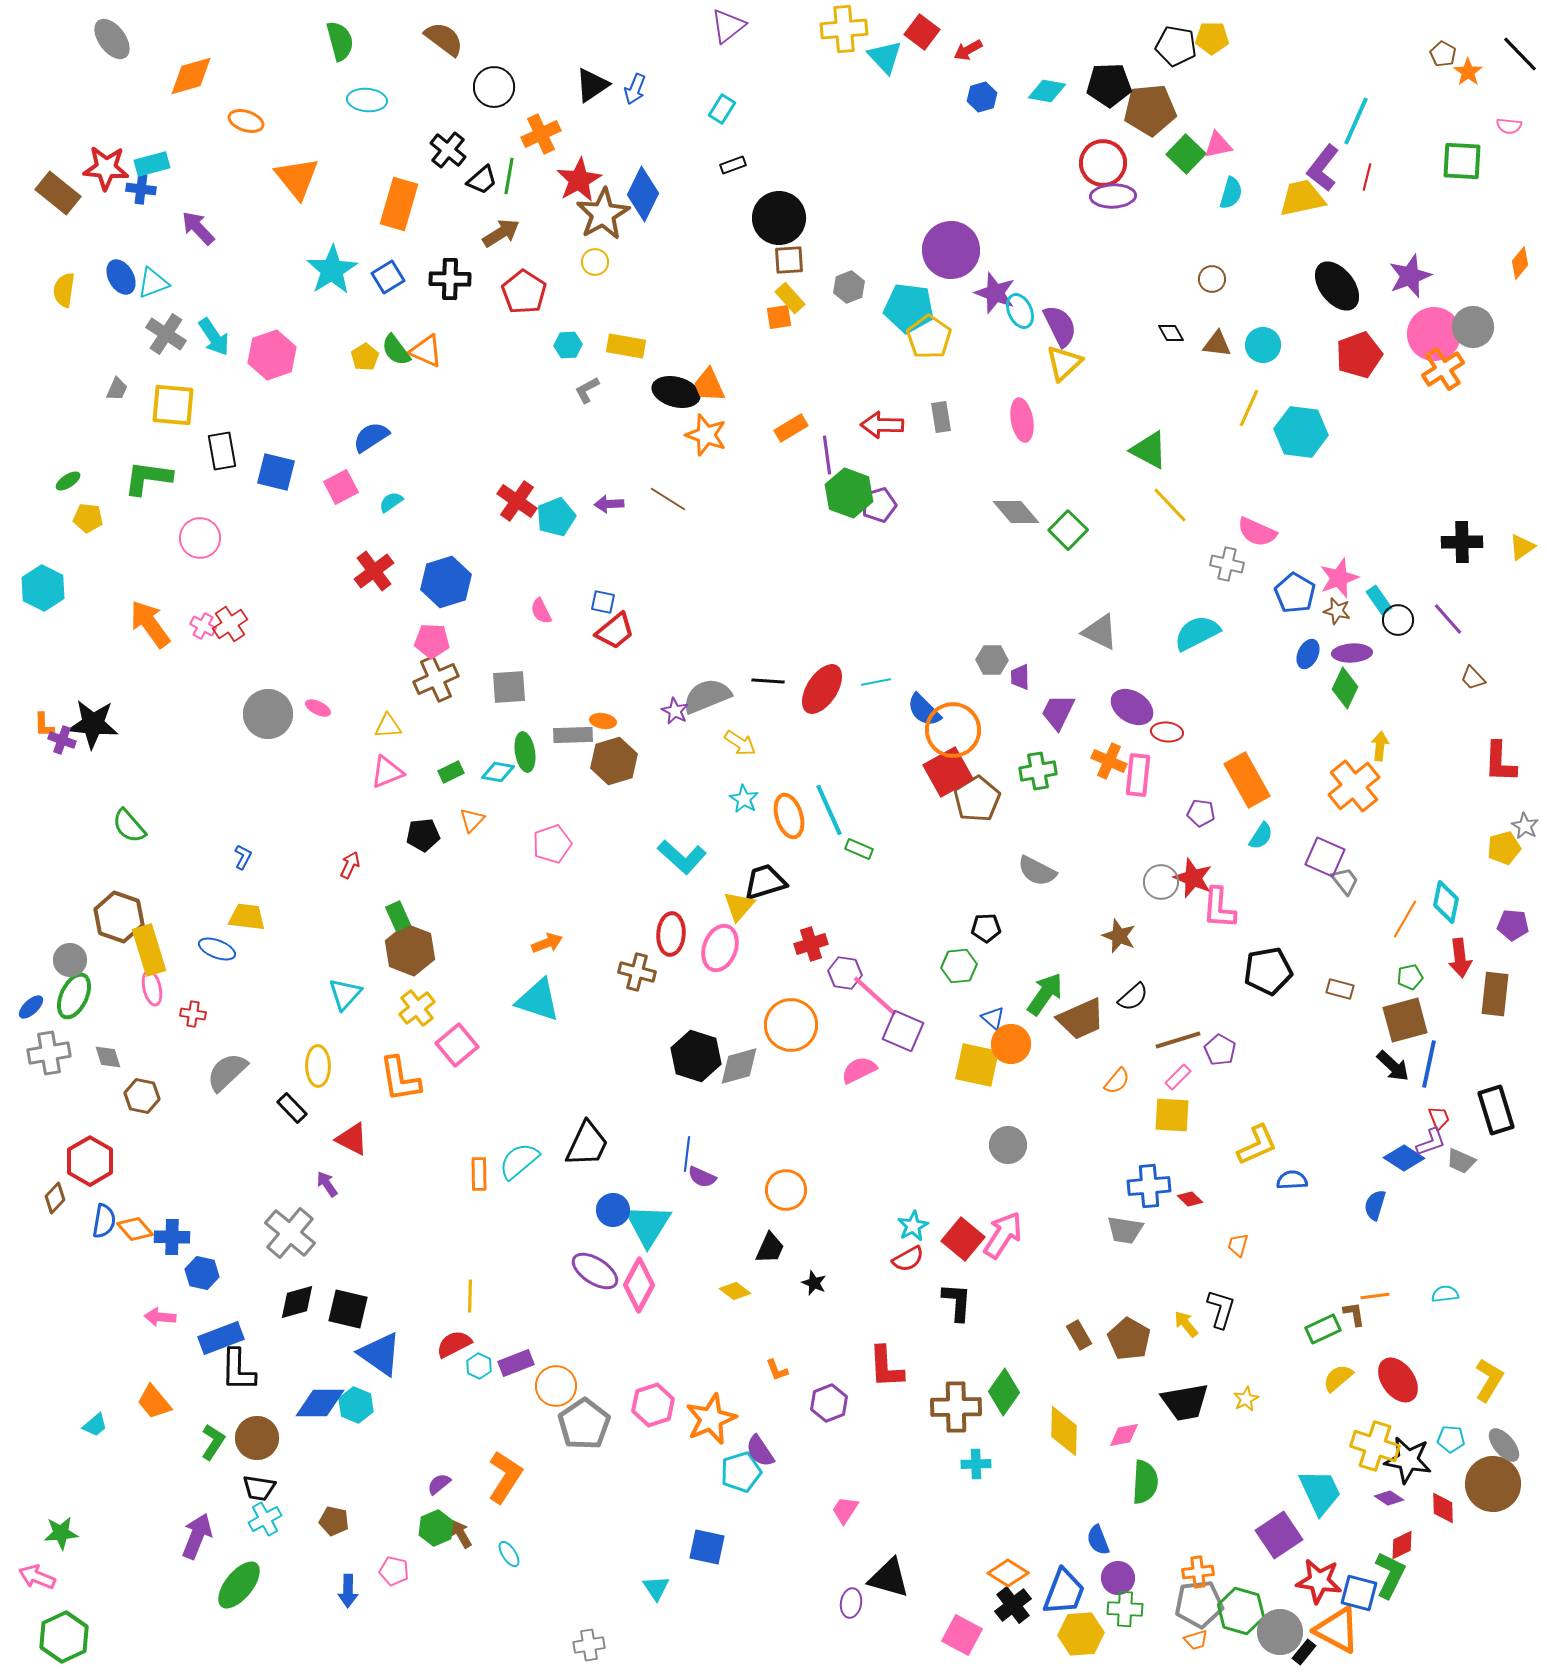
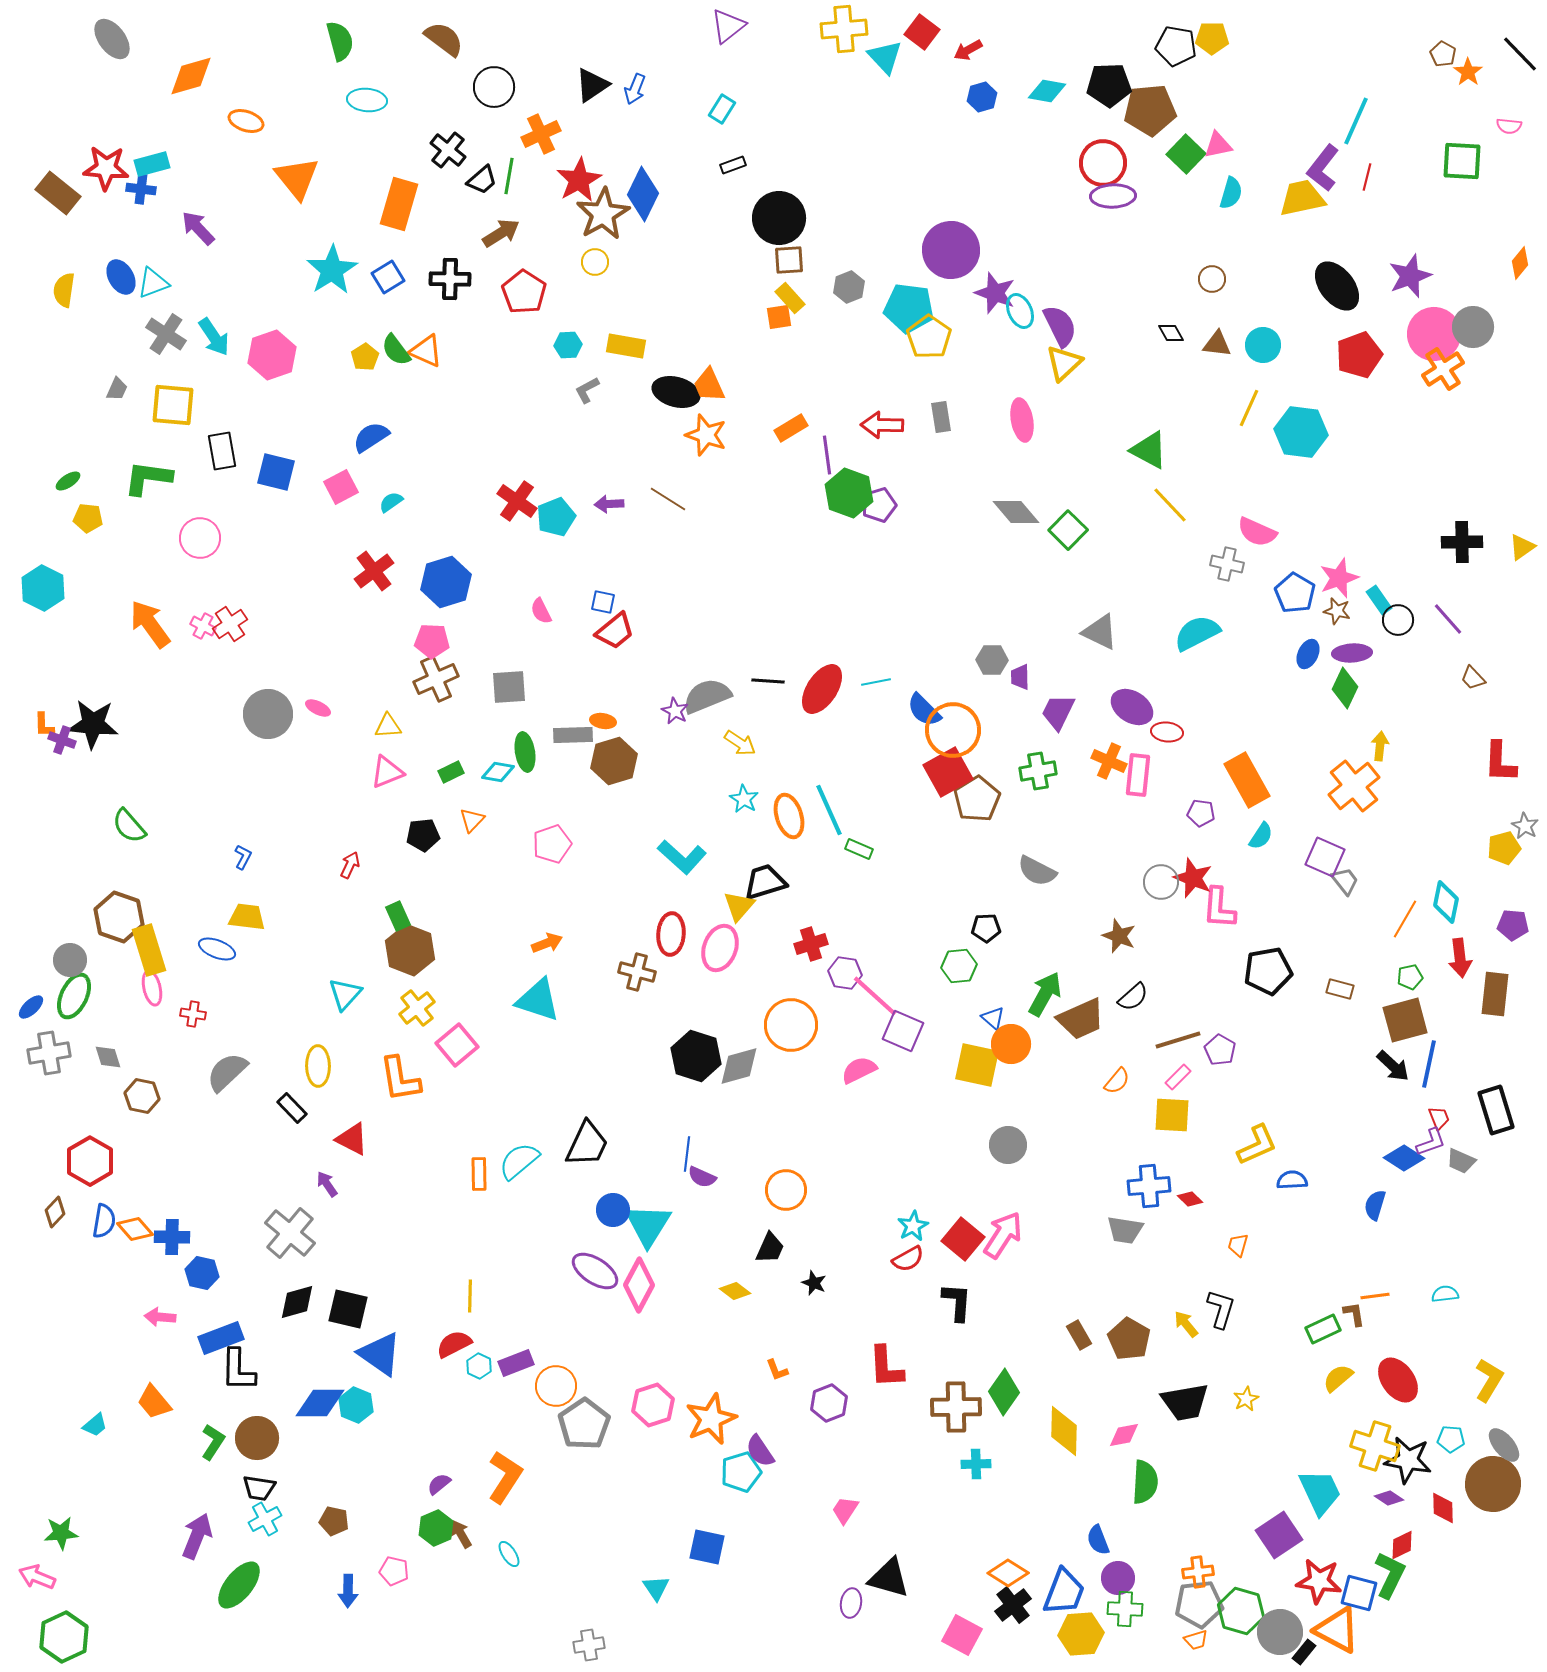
green arrow at (1045, 994): rotated 6 degrees counterclockwise
brown diamond at (55, 1198): moved 14 px down
